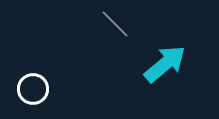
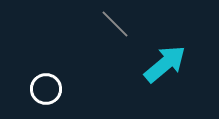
white circle: moved 13 px right
